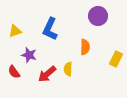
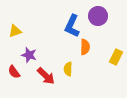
blue L-shape: moved 22 px right, 3 px up
yellow rectangle: moved 2 px up
red arrow: moved 1 px left, 2 px down; rotated 96 degrees counterclockwise
